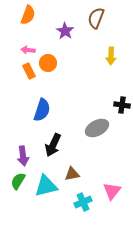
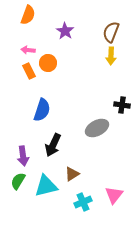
brown semicircle: moved 15 px right, 14 px down
brown triangle: rotated 21 degrees counterclockwise
pink triangle: moved 2 px right, 4 px down
